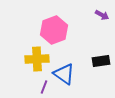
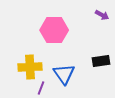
pink hexagon: rotated 20 degrees clockwise
yellow cross: moved 7 px left, 8 px down
blue triangle: rotated 20 degrees clockwise
purple line: moved 3 px left, 1 px down
